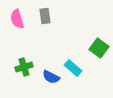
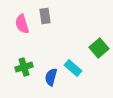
pink semicircle: moved 5 px right, 5 px down
green square: rotated 12 degrees clockwise
blue semicircle: rotated 78 degrees clockwise
